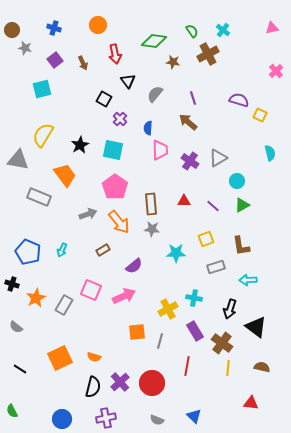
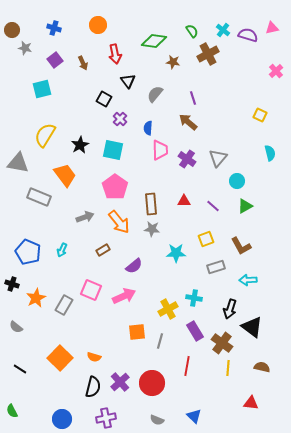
purple semicircle at (239, 100): moved 9 px right, 65 px up
yellow semicircle at (43, 135): moved 2 px right
gray triangle at (218, 158): rotated 18 degrees counterclockwise
gray triangle at (18, 160): moved 3 px down
purple cross at (190, 161): moved 3 px left, 2 px up
green triangle at (242, 205): moved 3 px right, 1 px down
gray arrow at (88, 214): moved 3 px left, 3 px down
brown L-shape at (241, 246): rotated 20 degrees counterclockwise
black triangle at (256, 327): moved 4 px left
orange square at (60, 358): rotated 20 degrees counterclockwise
